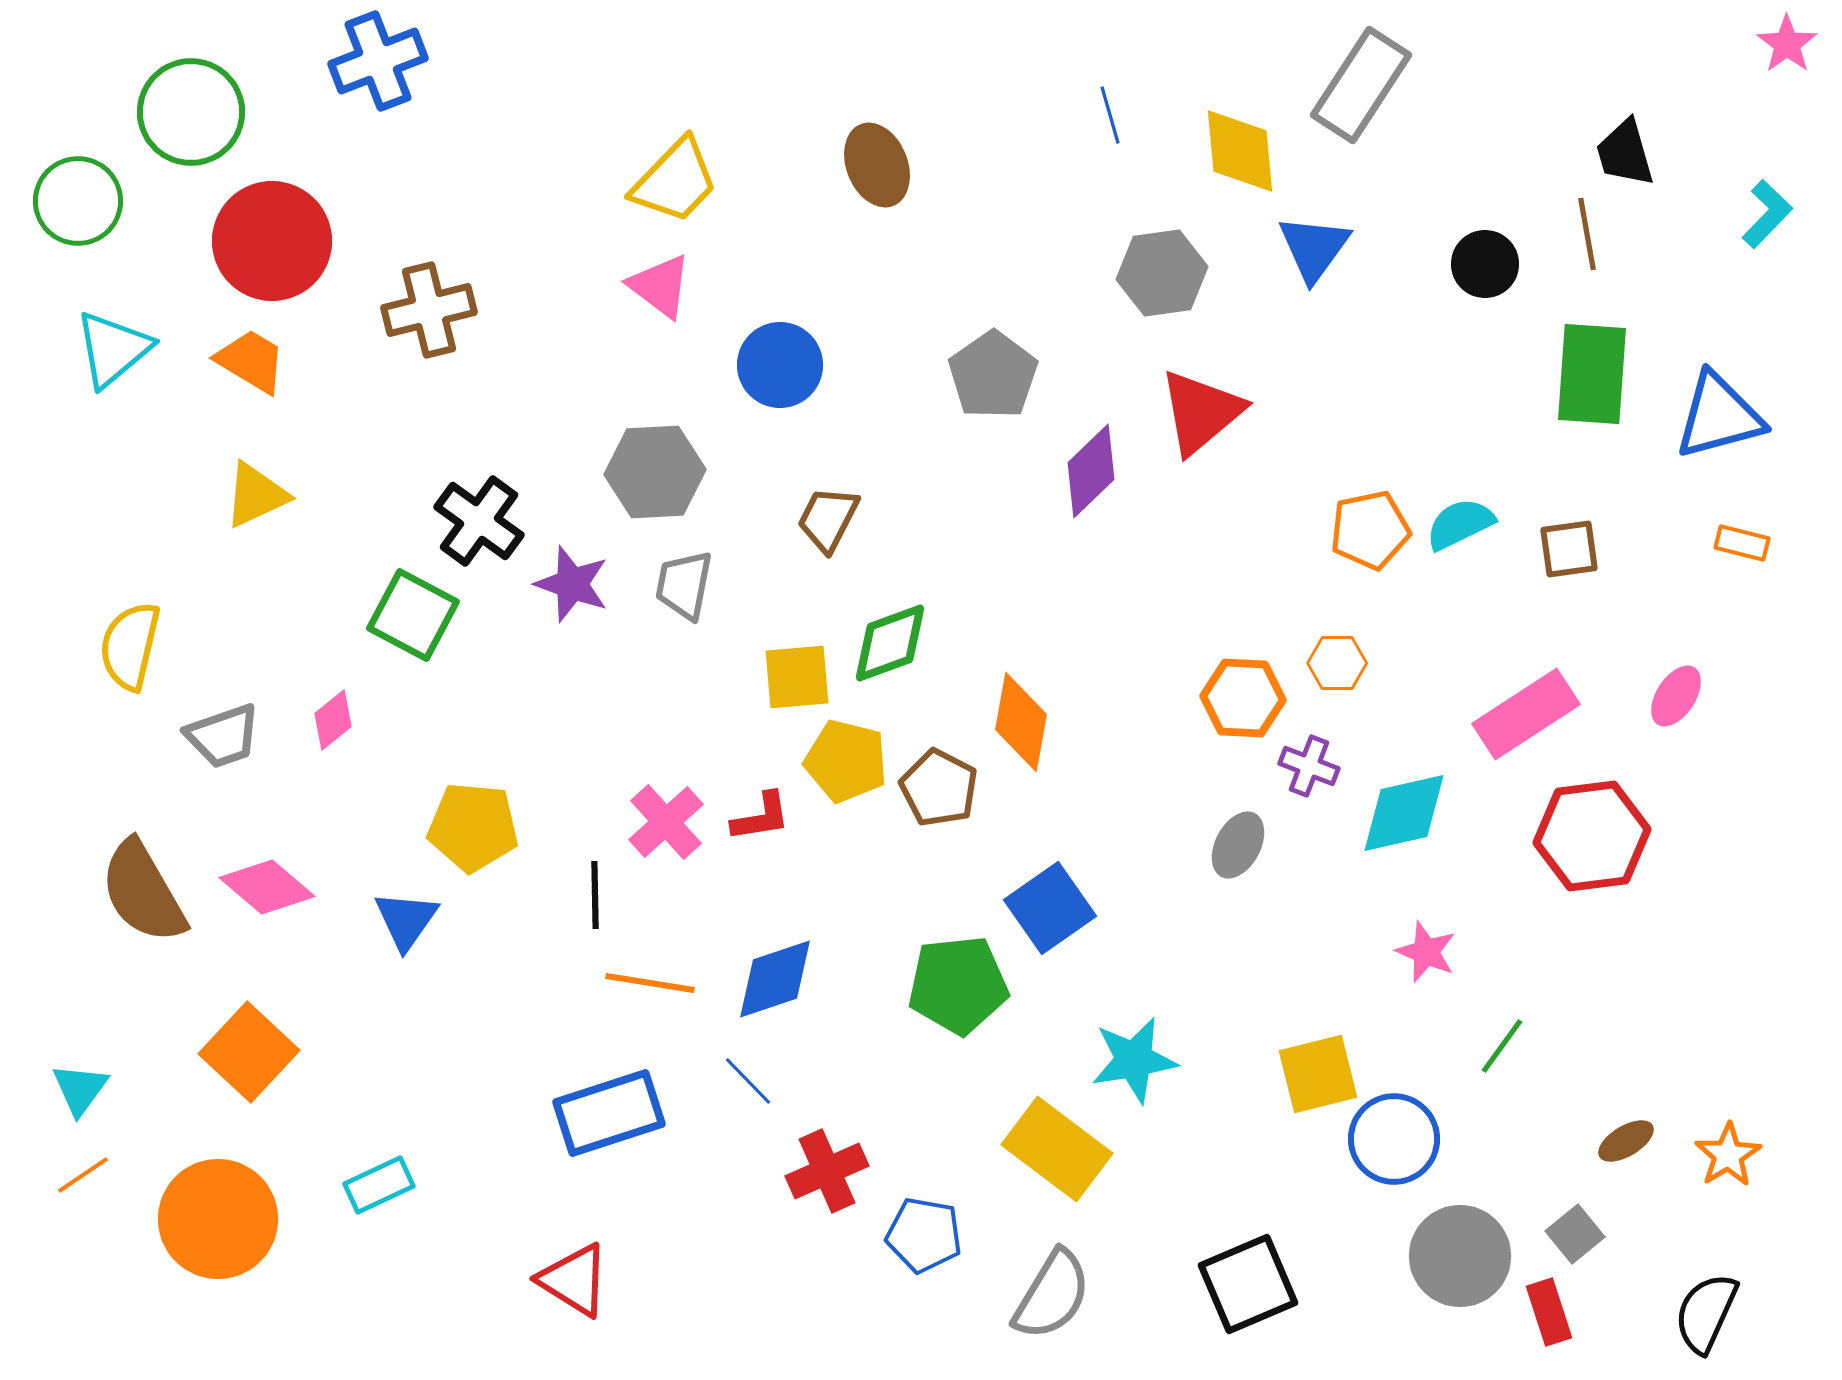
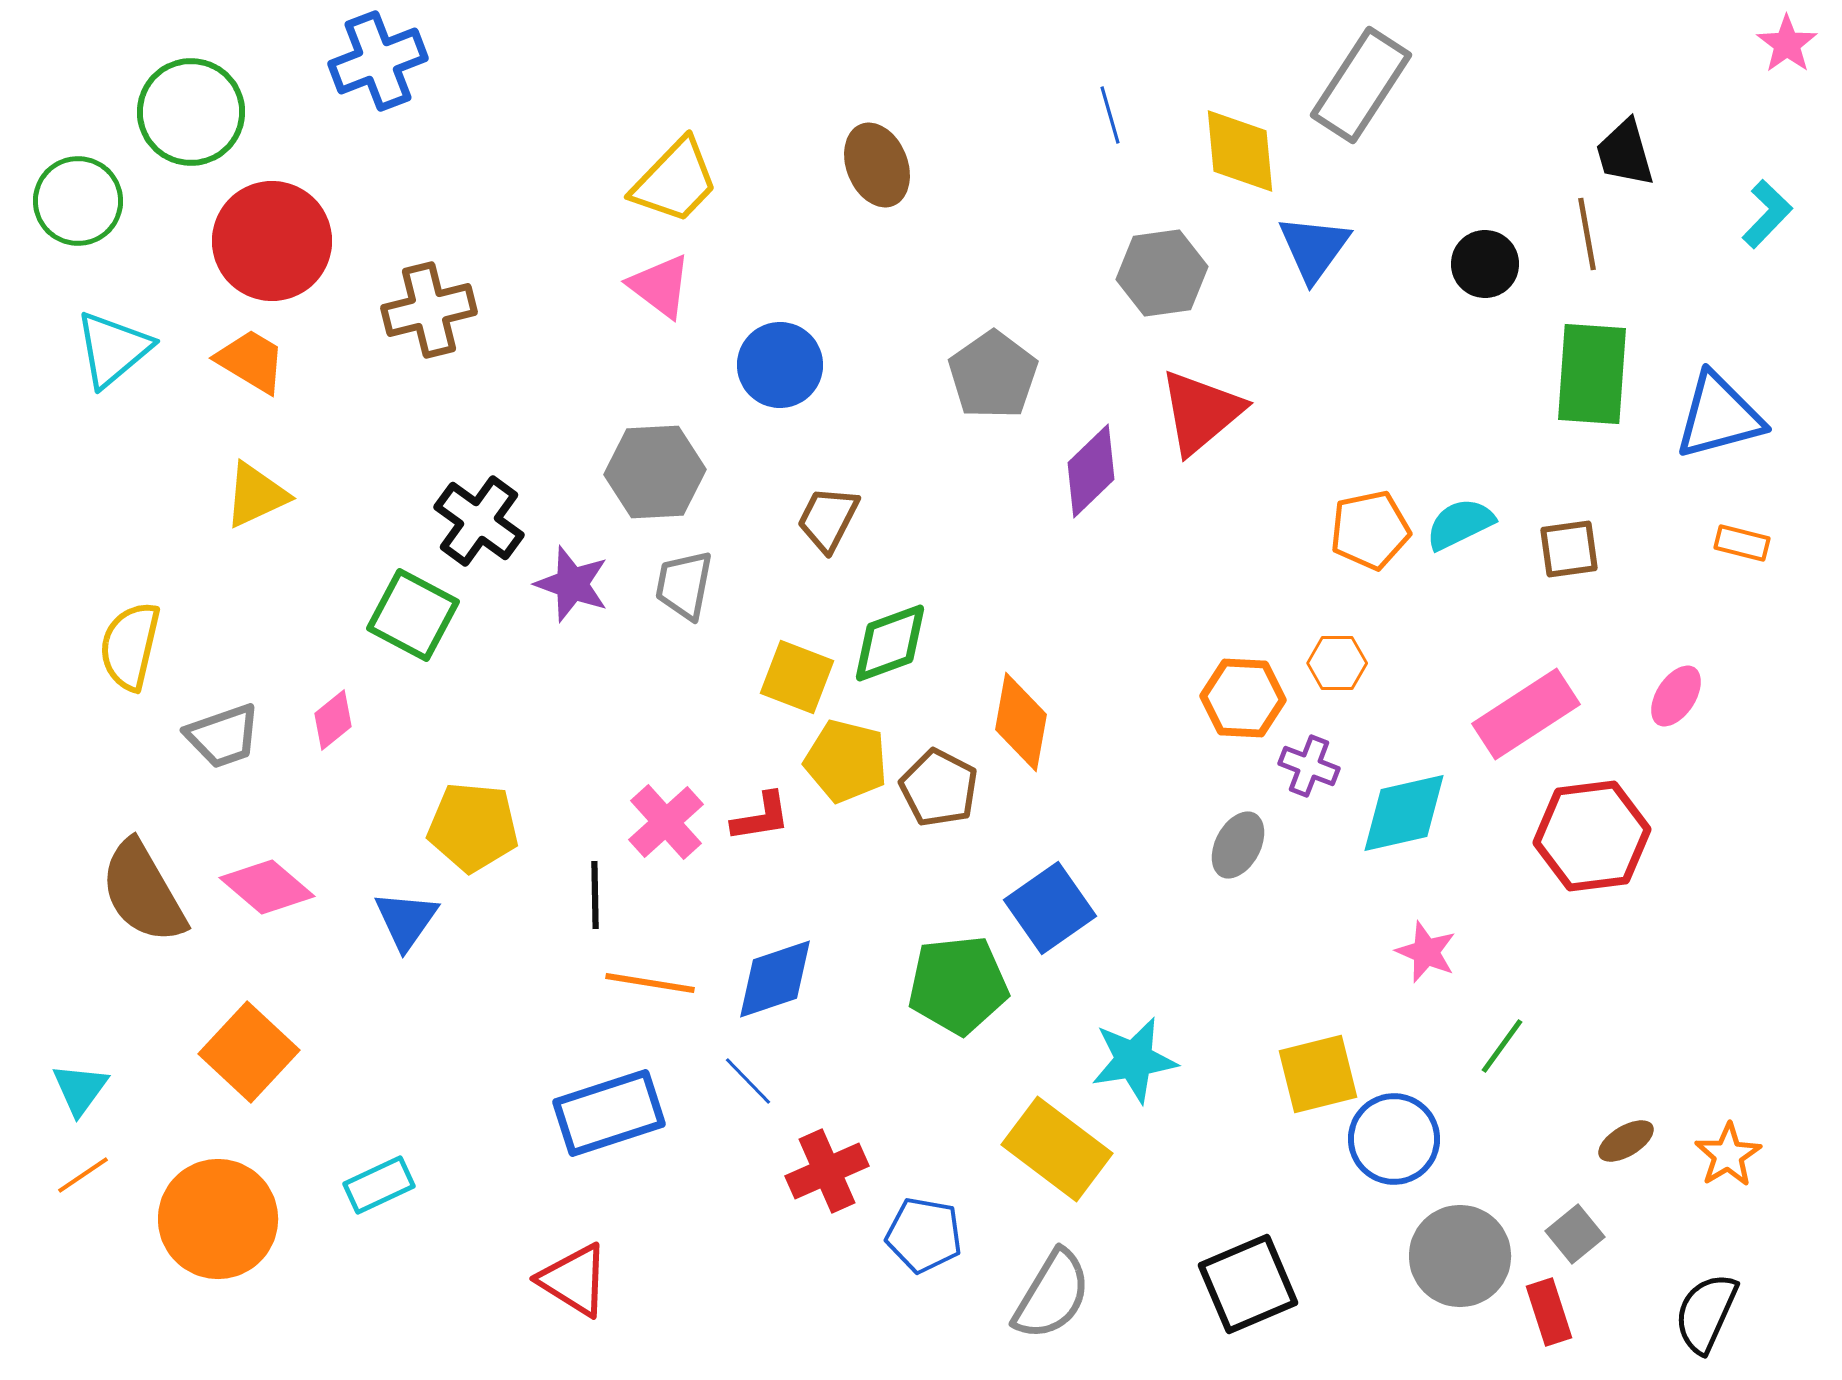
yellow square at (797, 677): rotated 26 degrees clockwise
